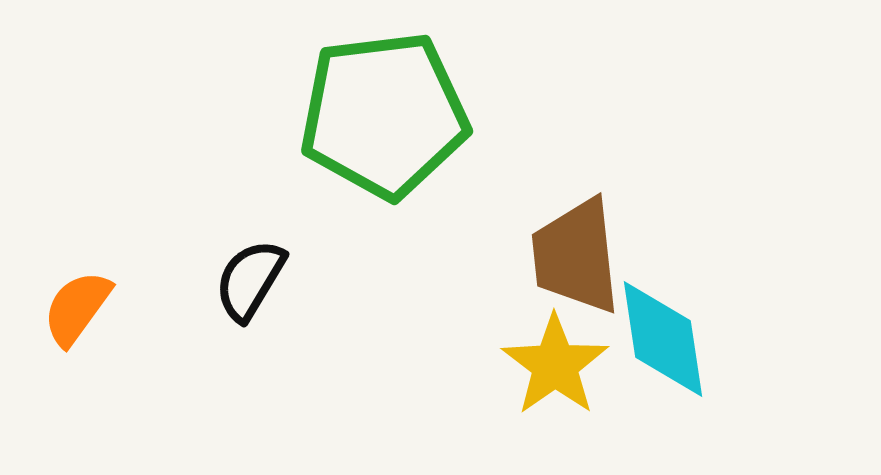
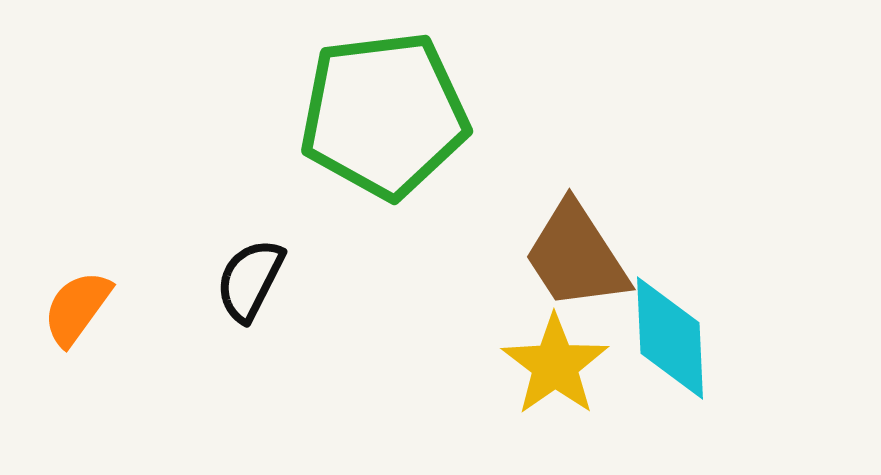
brown trapezoid: rotated 27 degrees counterclockwise
black semicircle: rotated 4 degrees counterclockwise
cyan diamond: moved 7 px right, 1 px up; rotated 6 degrees clockwise
